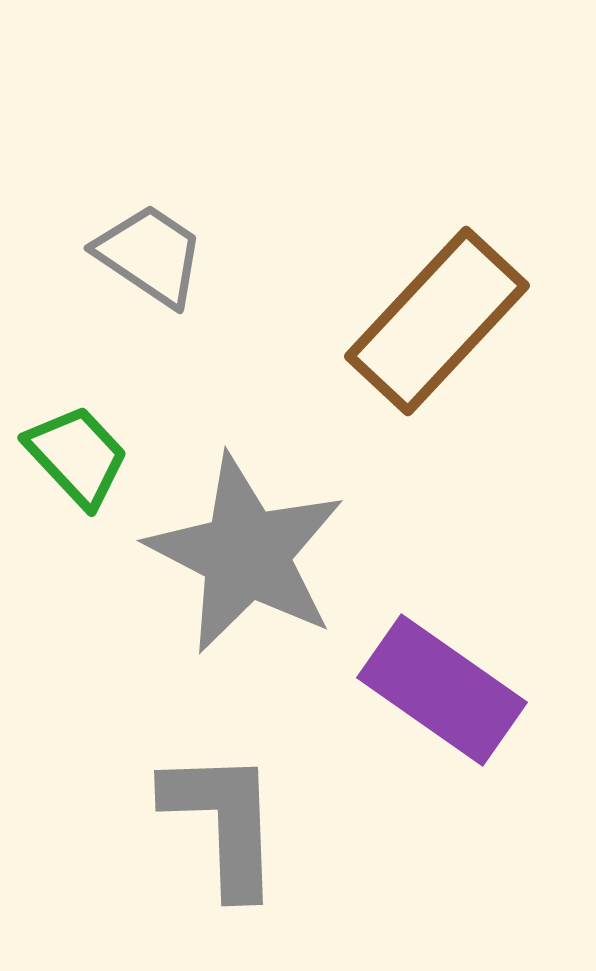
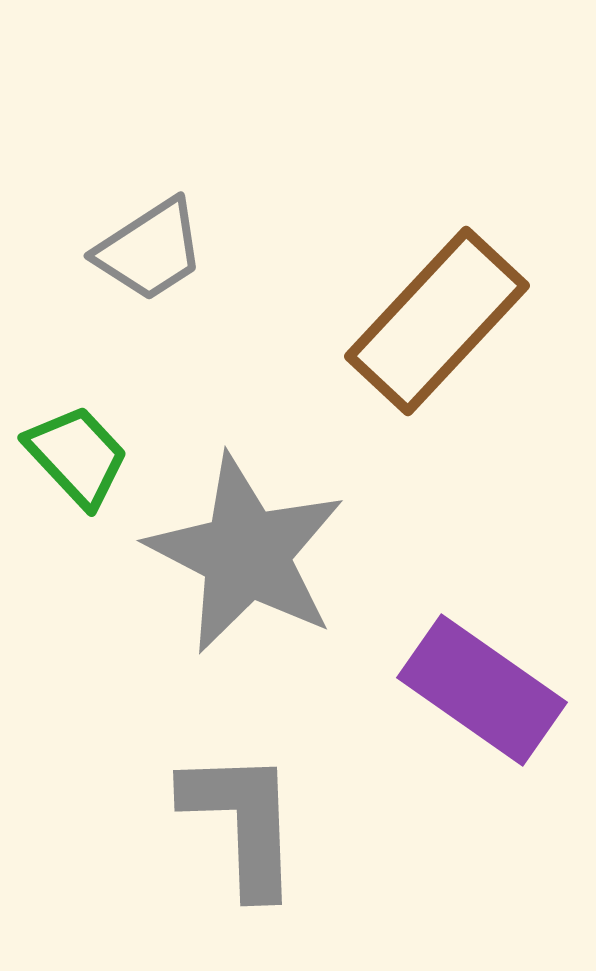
gray trapezoid: moved 5 px up; rotated 113 degrees clockwise
purple rectangle: moved 40 px right
gray L-shape: moved 19 px right
